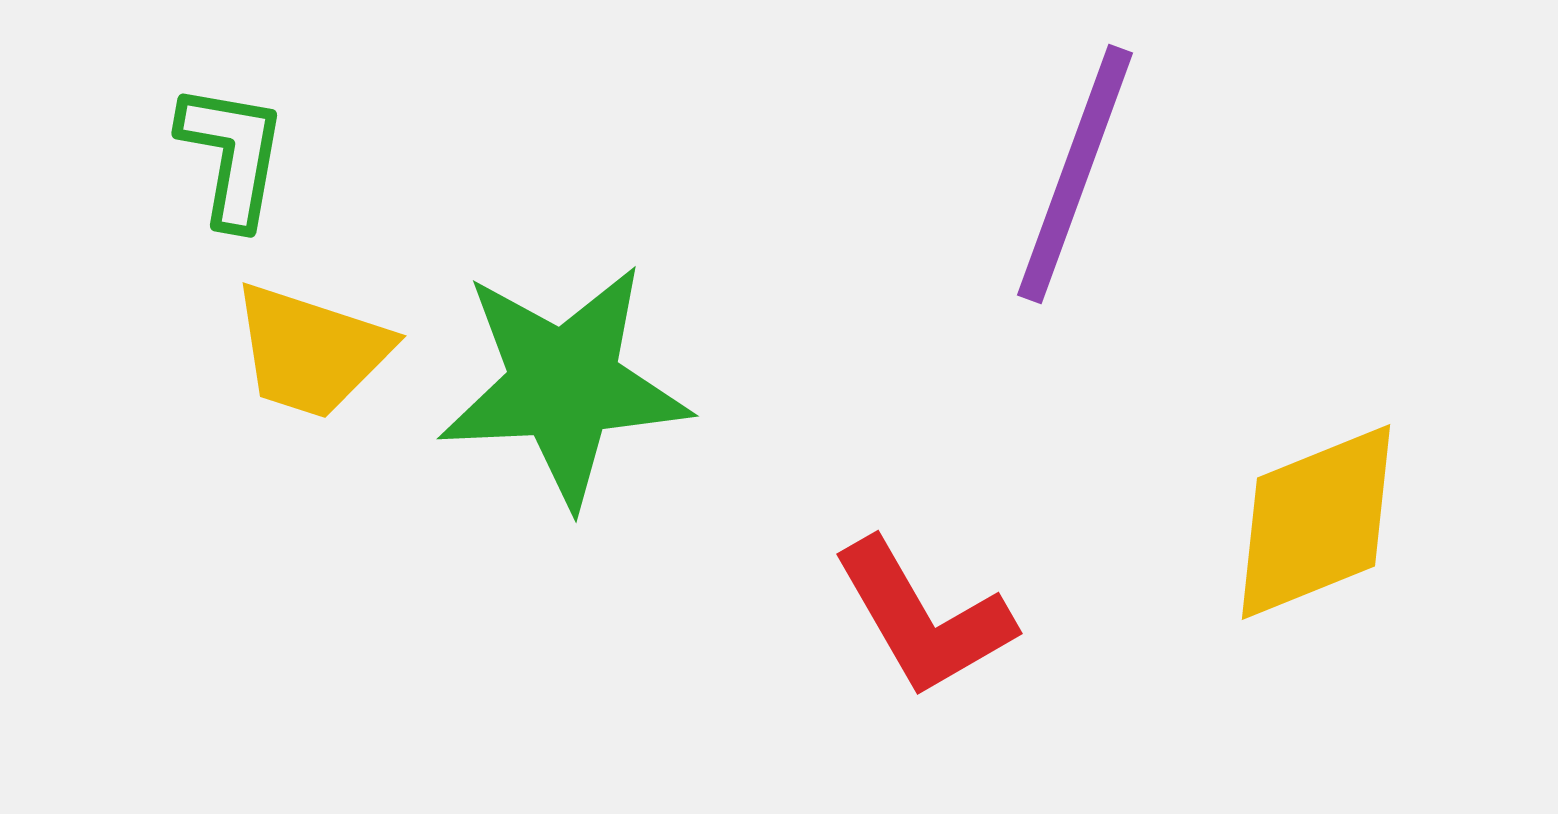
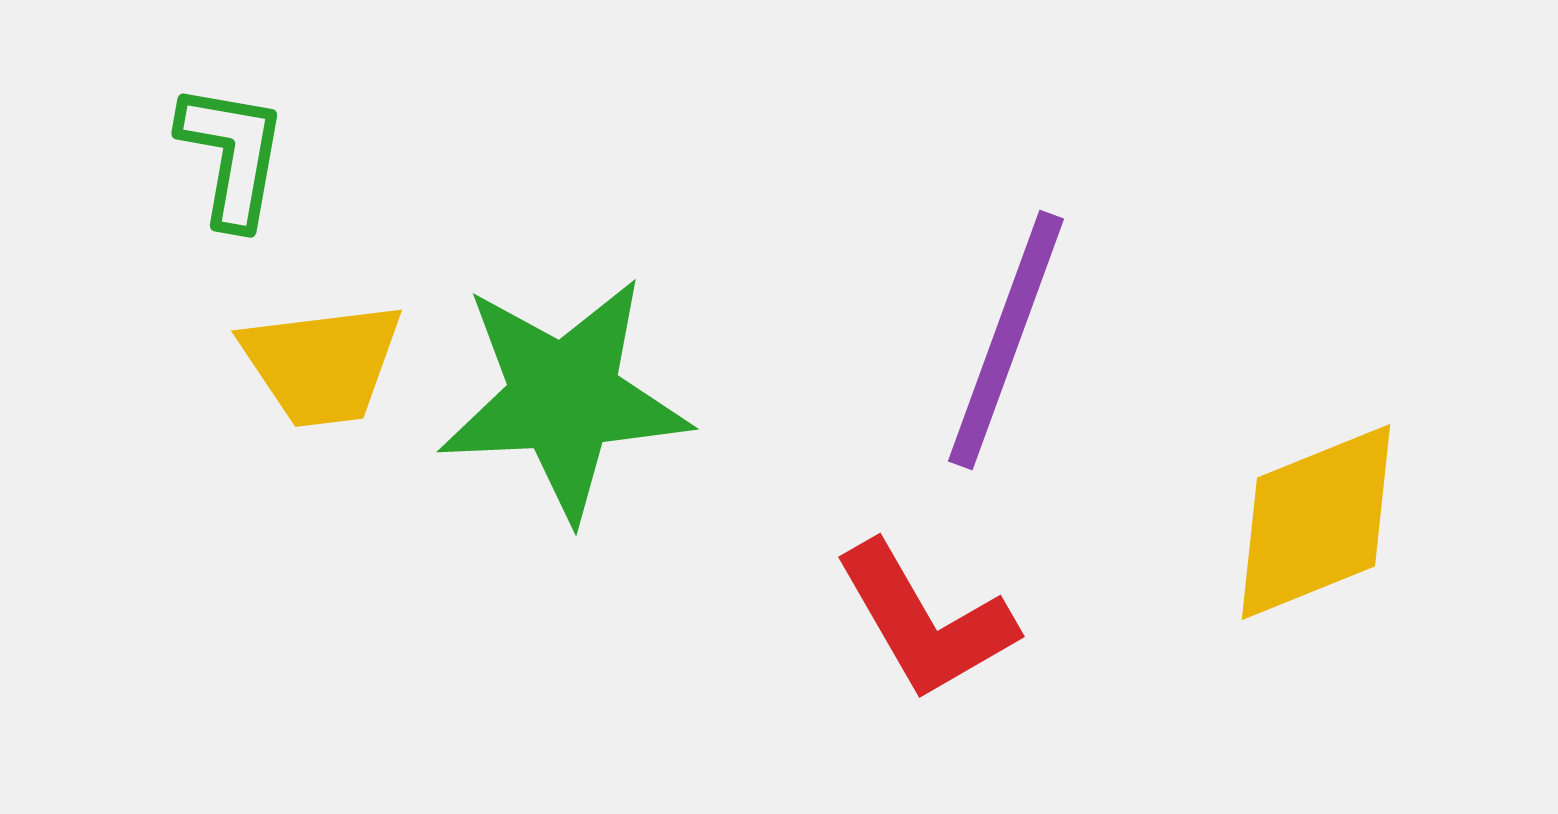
purple line: moved 69 px left, 166 px down
yellow trapezoid: moved 11 px right, 13 px down; rotated 25 degrees counterclockwise
green star: moved 13 px down
red L-shape: moved 2 px right, 3 px down
